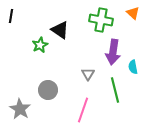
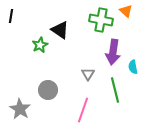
orange triangle: moved 7 px left, 2 px up
